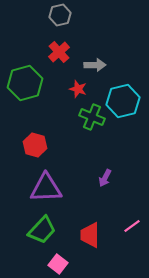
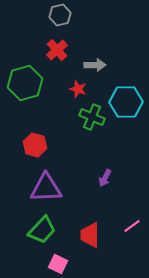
red cross: moved 2 px left, 2 px up
cyan hexagon: moved 3 px right, 1 px down; rotated 12 degrees clockwise
pink square: rotated 12 degrees counterclockwise
